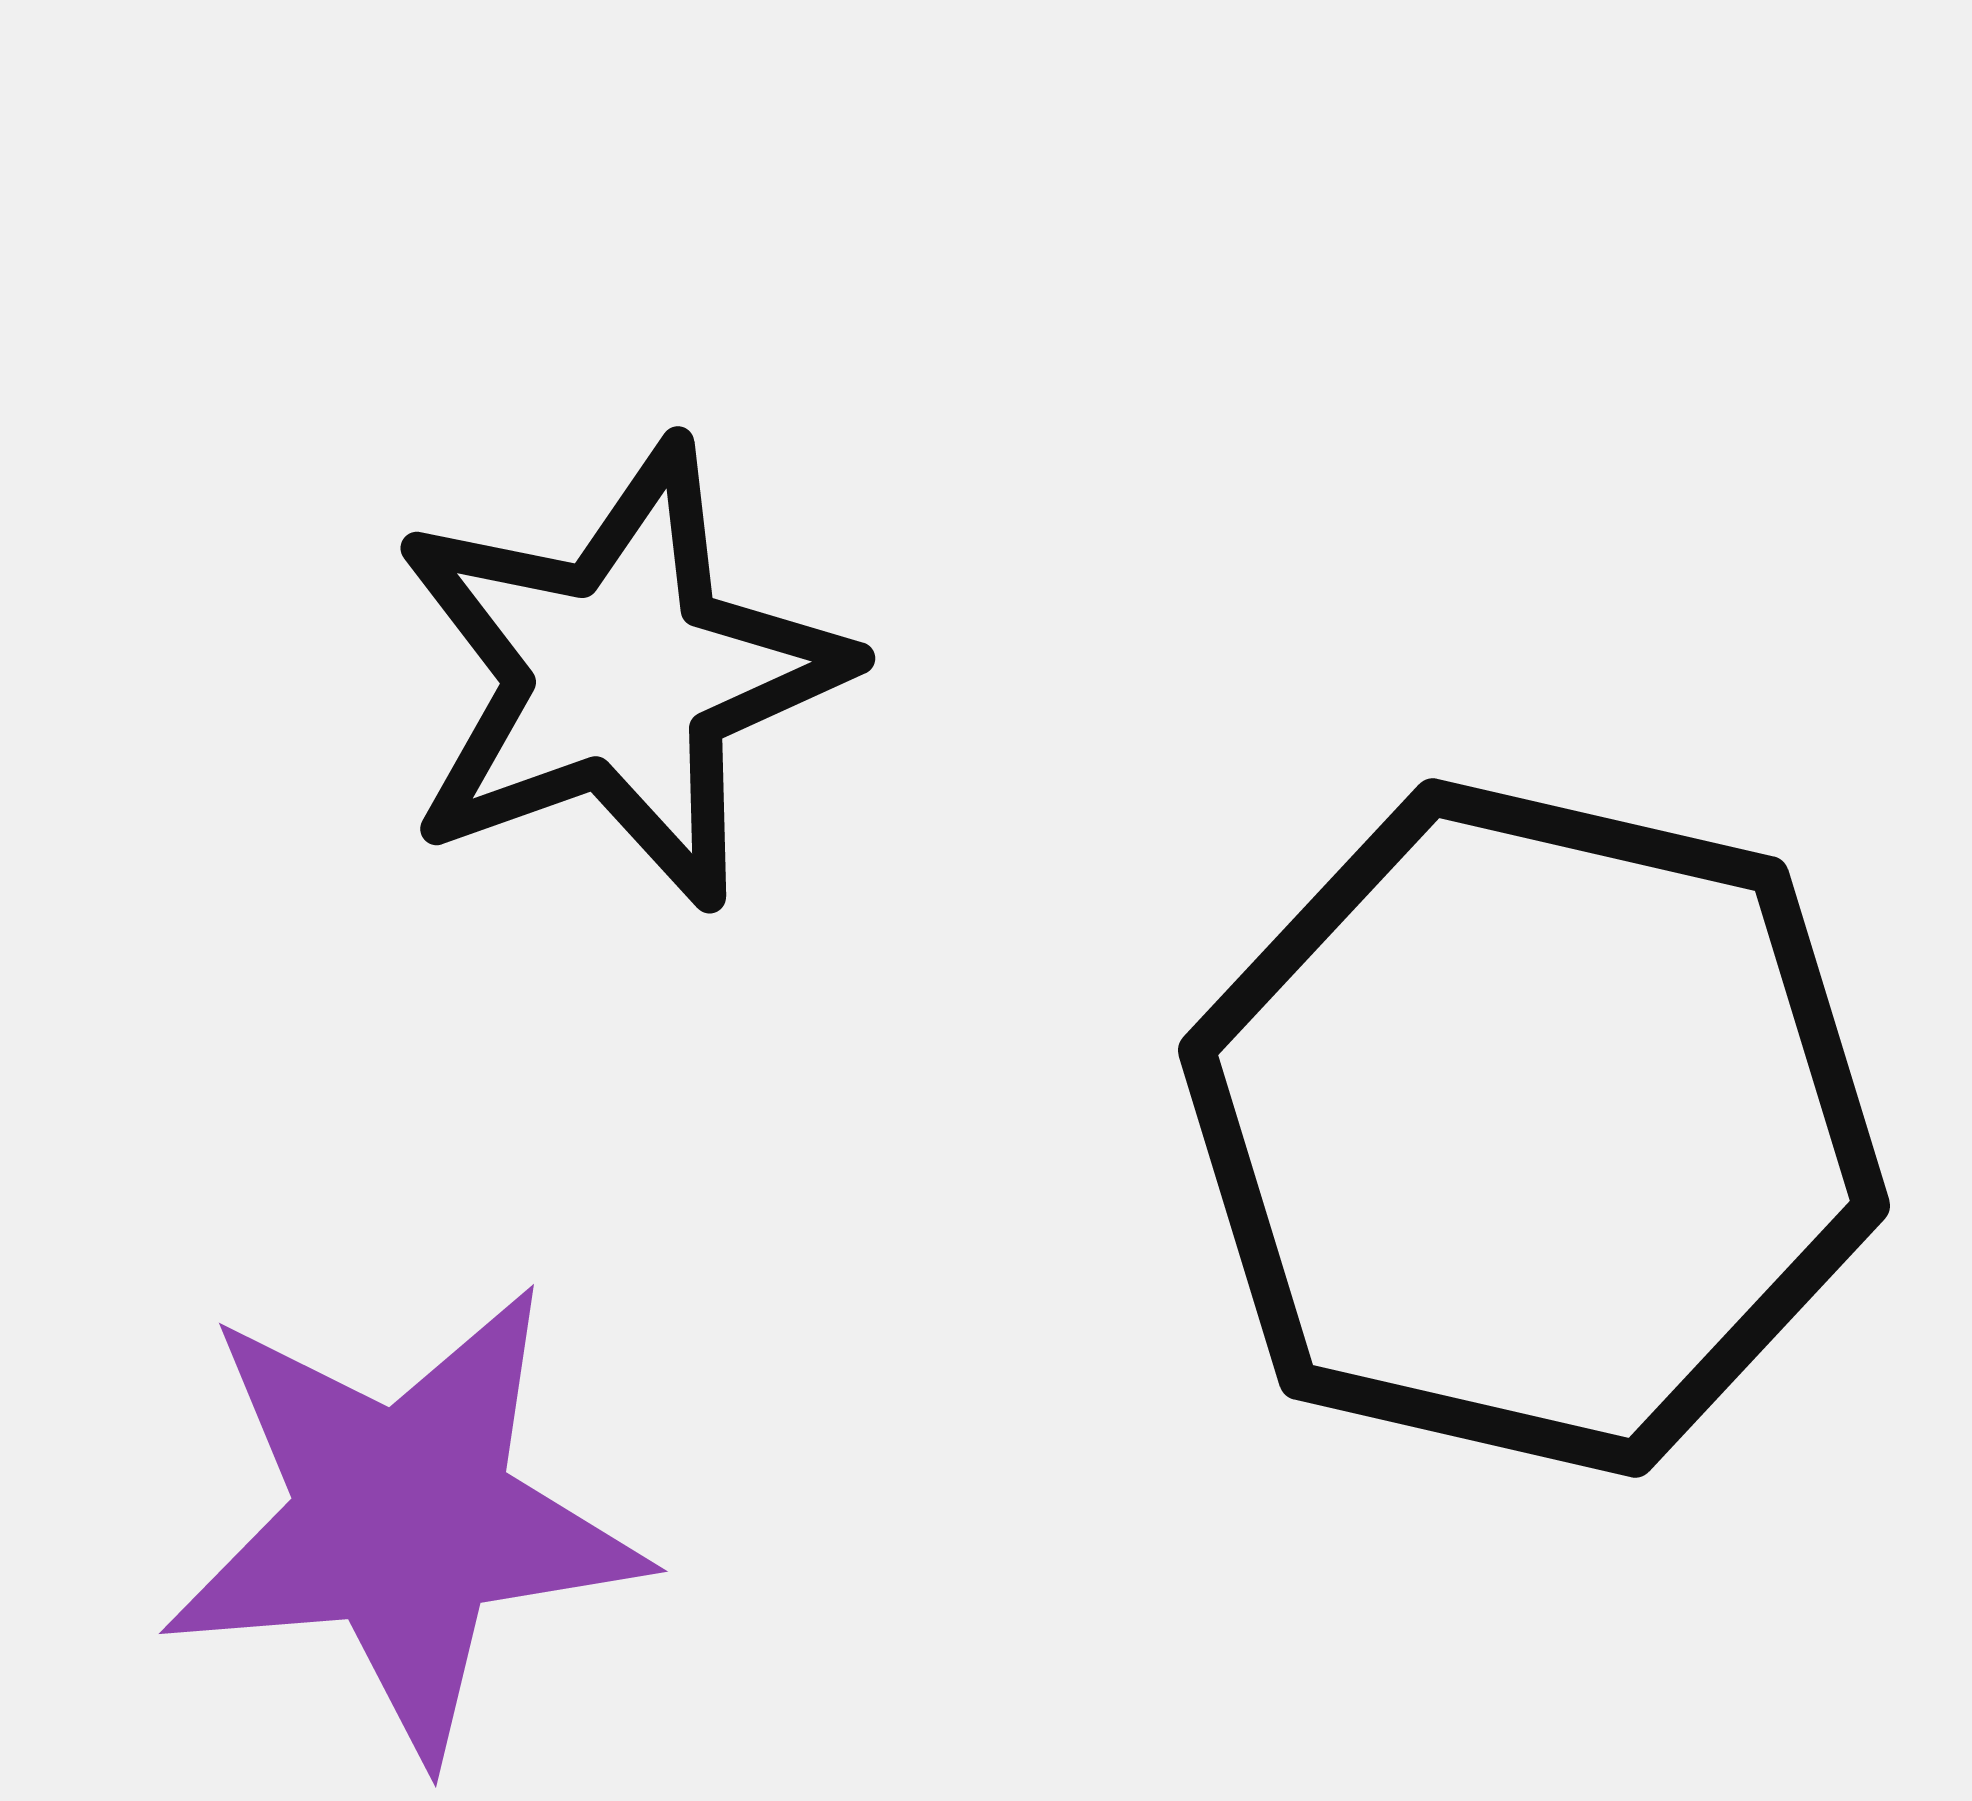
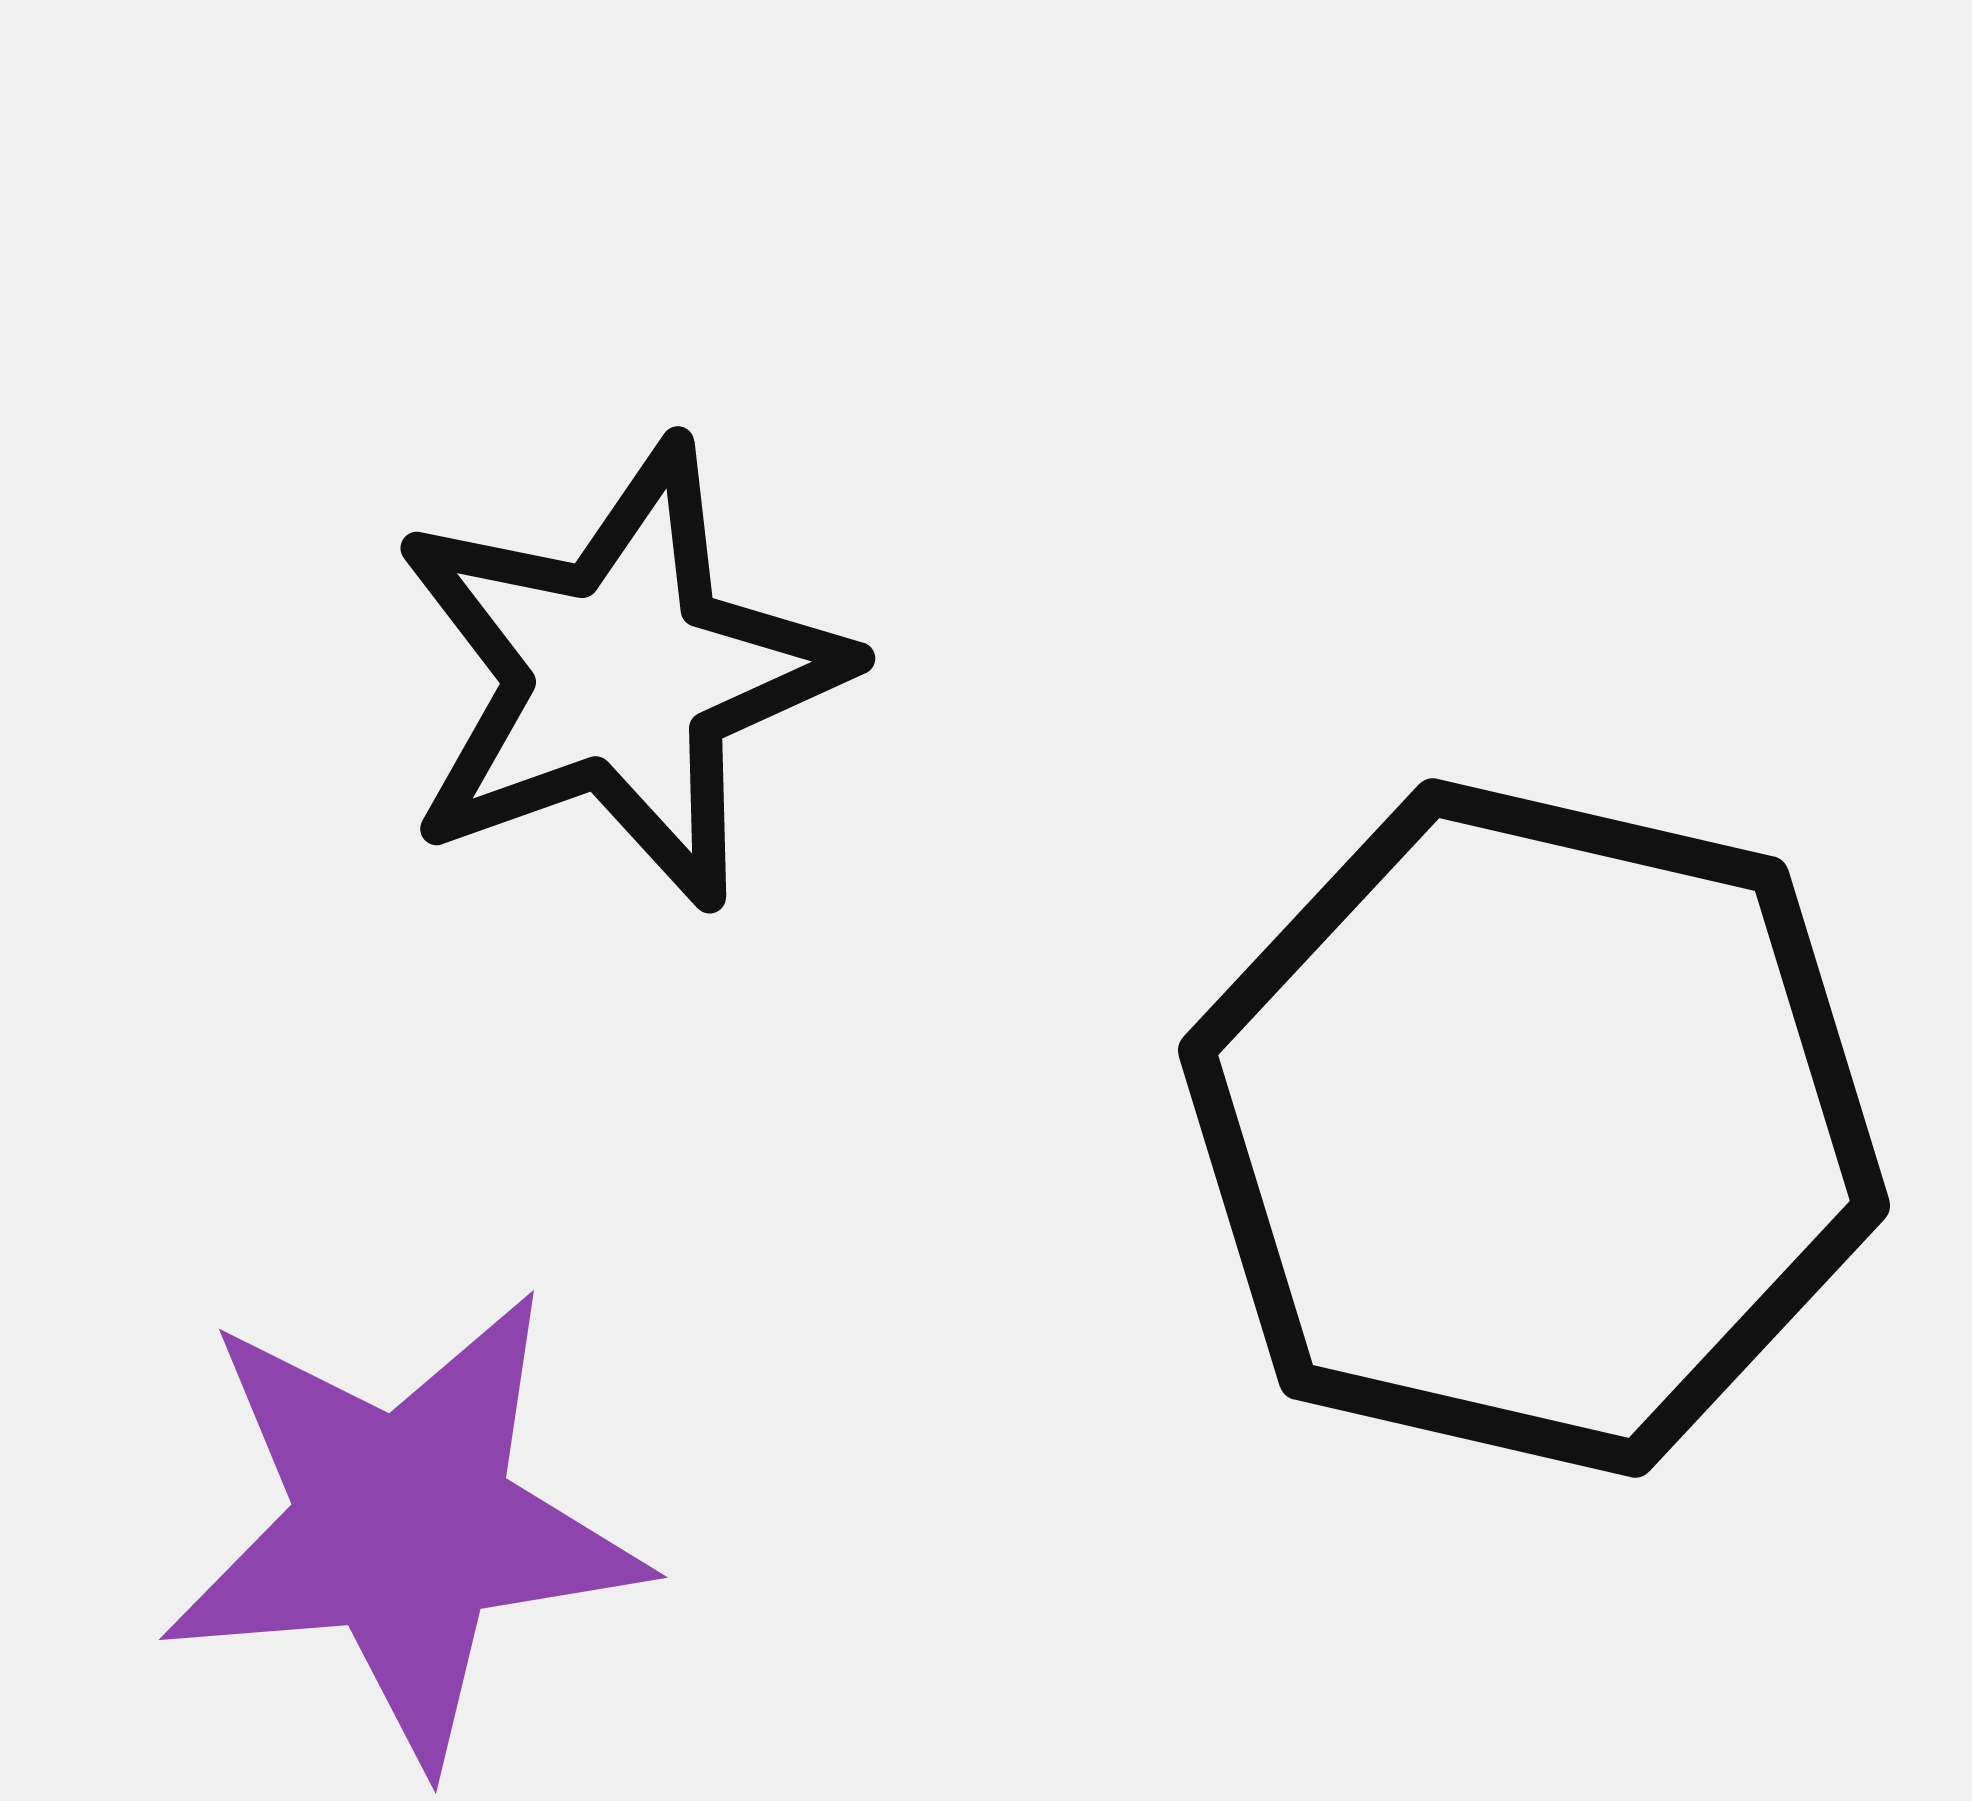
purple star: moved 6 px down
